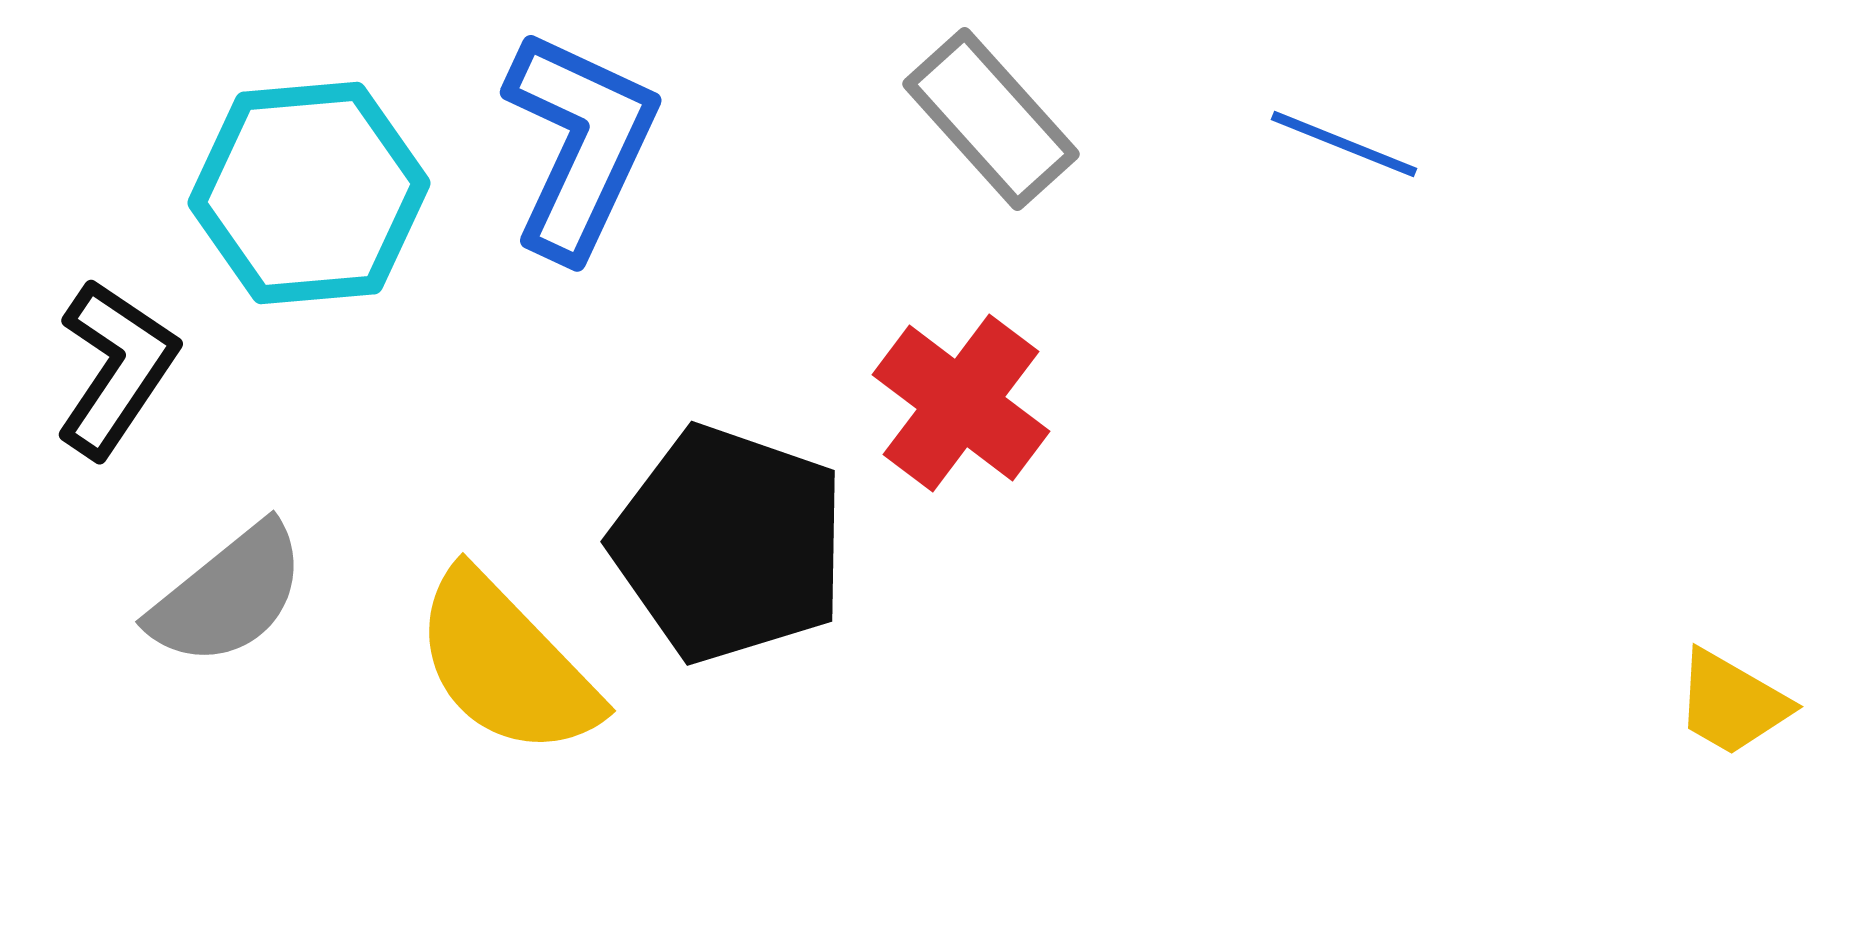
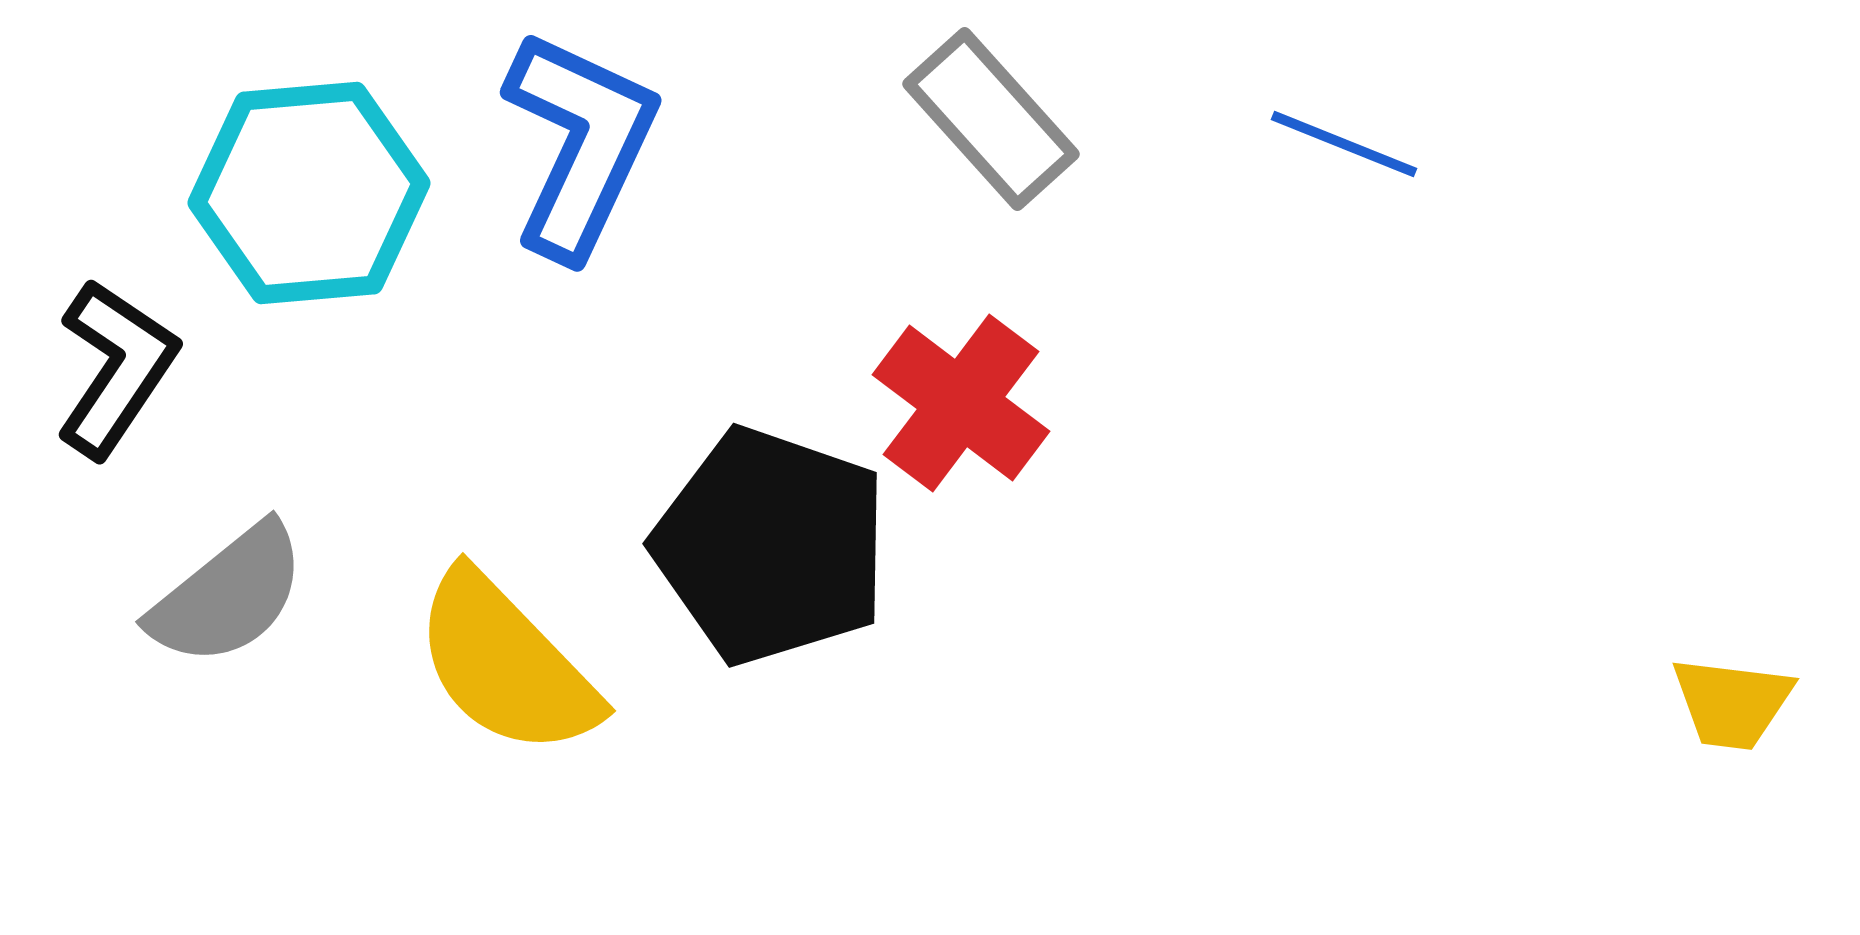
black pentagon: moved 42 px right, 2 px down
yellow trapezoid: rotated 23 degrees counterclockwise
